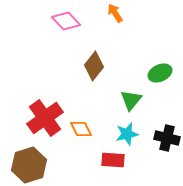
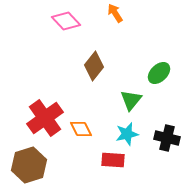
green ellipse: moved 1 px left; rotated 20 degrees counterclockwise
